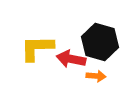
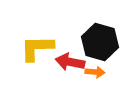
red arrow: moved 1 px left, 3 px down
orange arrow: moved 1 px left, 4 px up
